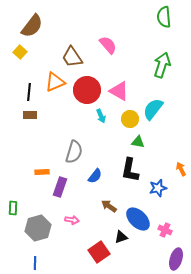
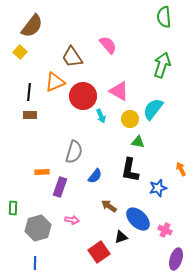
red circle: moved 4 px left, 6 px down
